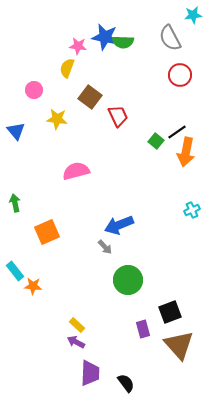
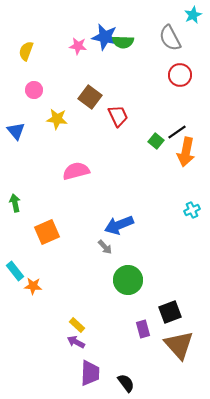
cyan star: rotated 18 degrees counterclockwise
yellow semicircle: moved 41 px left, 17 px up
